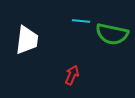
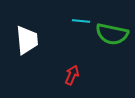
white trapezoid: rotated 12 degrees counterclockwise
